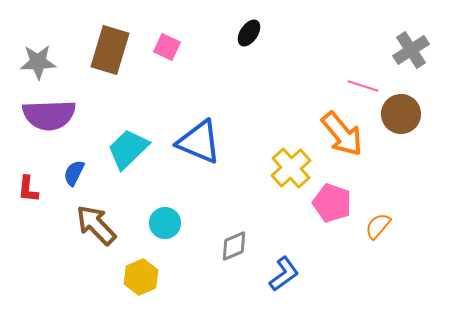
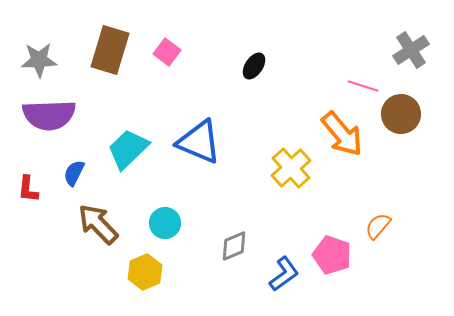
black ellipse: moved 5 px right, 33 px down
pink square: moved 5 px down; rotated 12 degrees clockwise
gray star: moved 1 px right, 2 px up
pink pentagon: moved 52 px down
brown arrow: moved 2 px right, 1 px up
yellow hexagon: moved 4 px right, 5 px up
